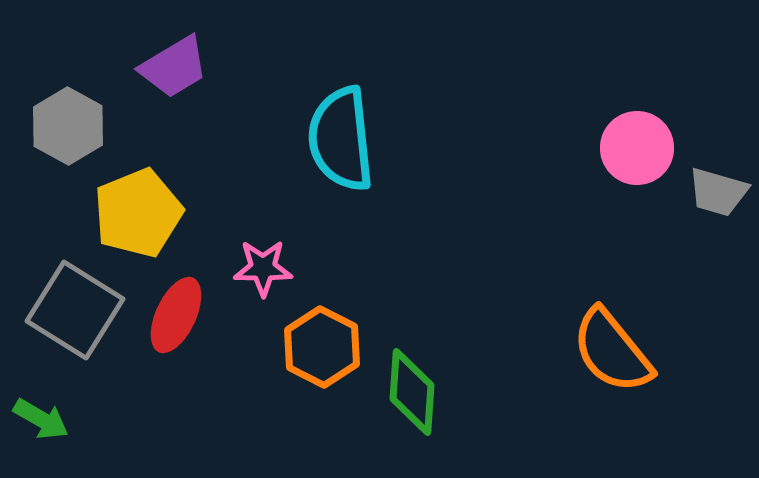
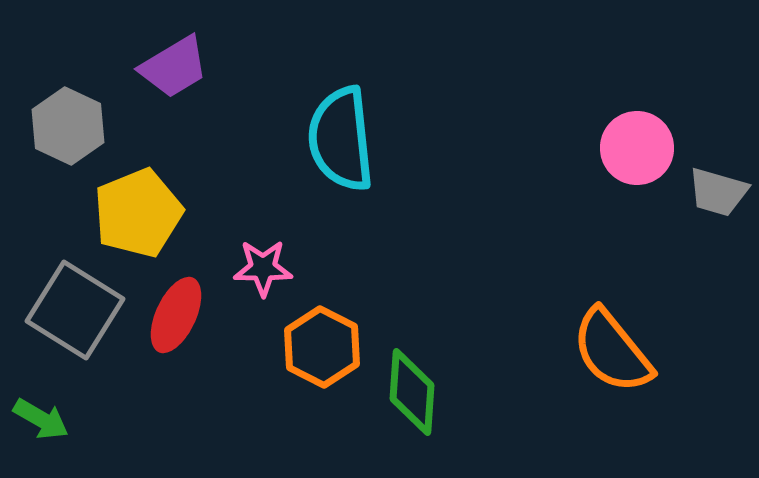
gray hexagon: rotated 4 degrees counterclockwise
